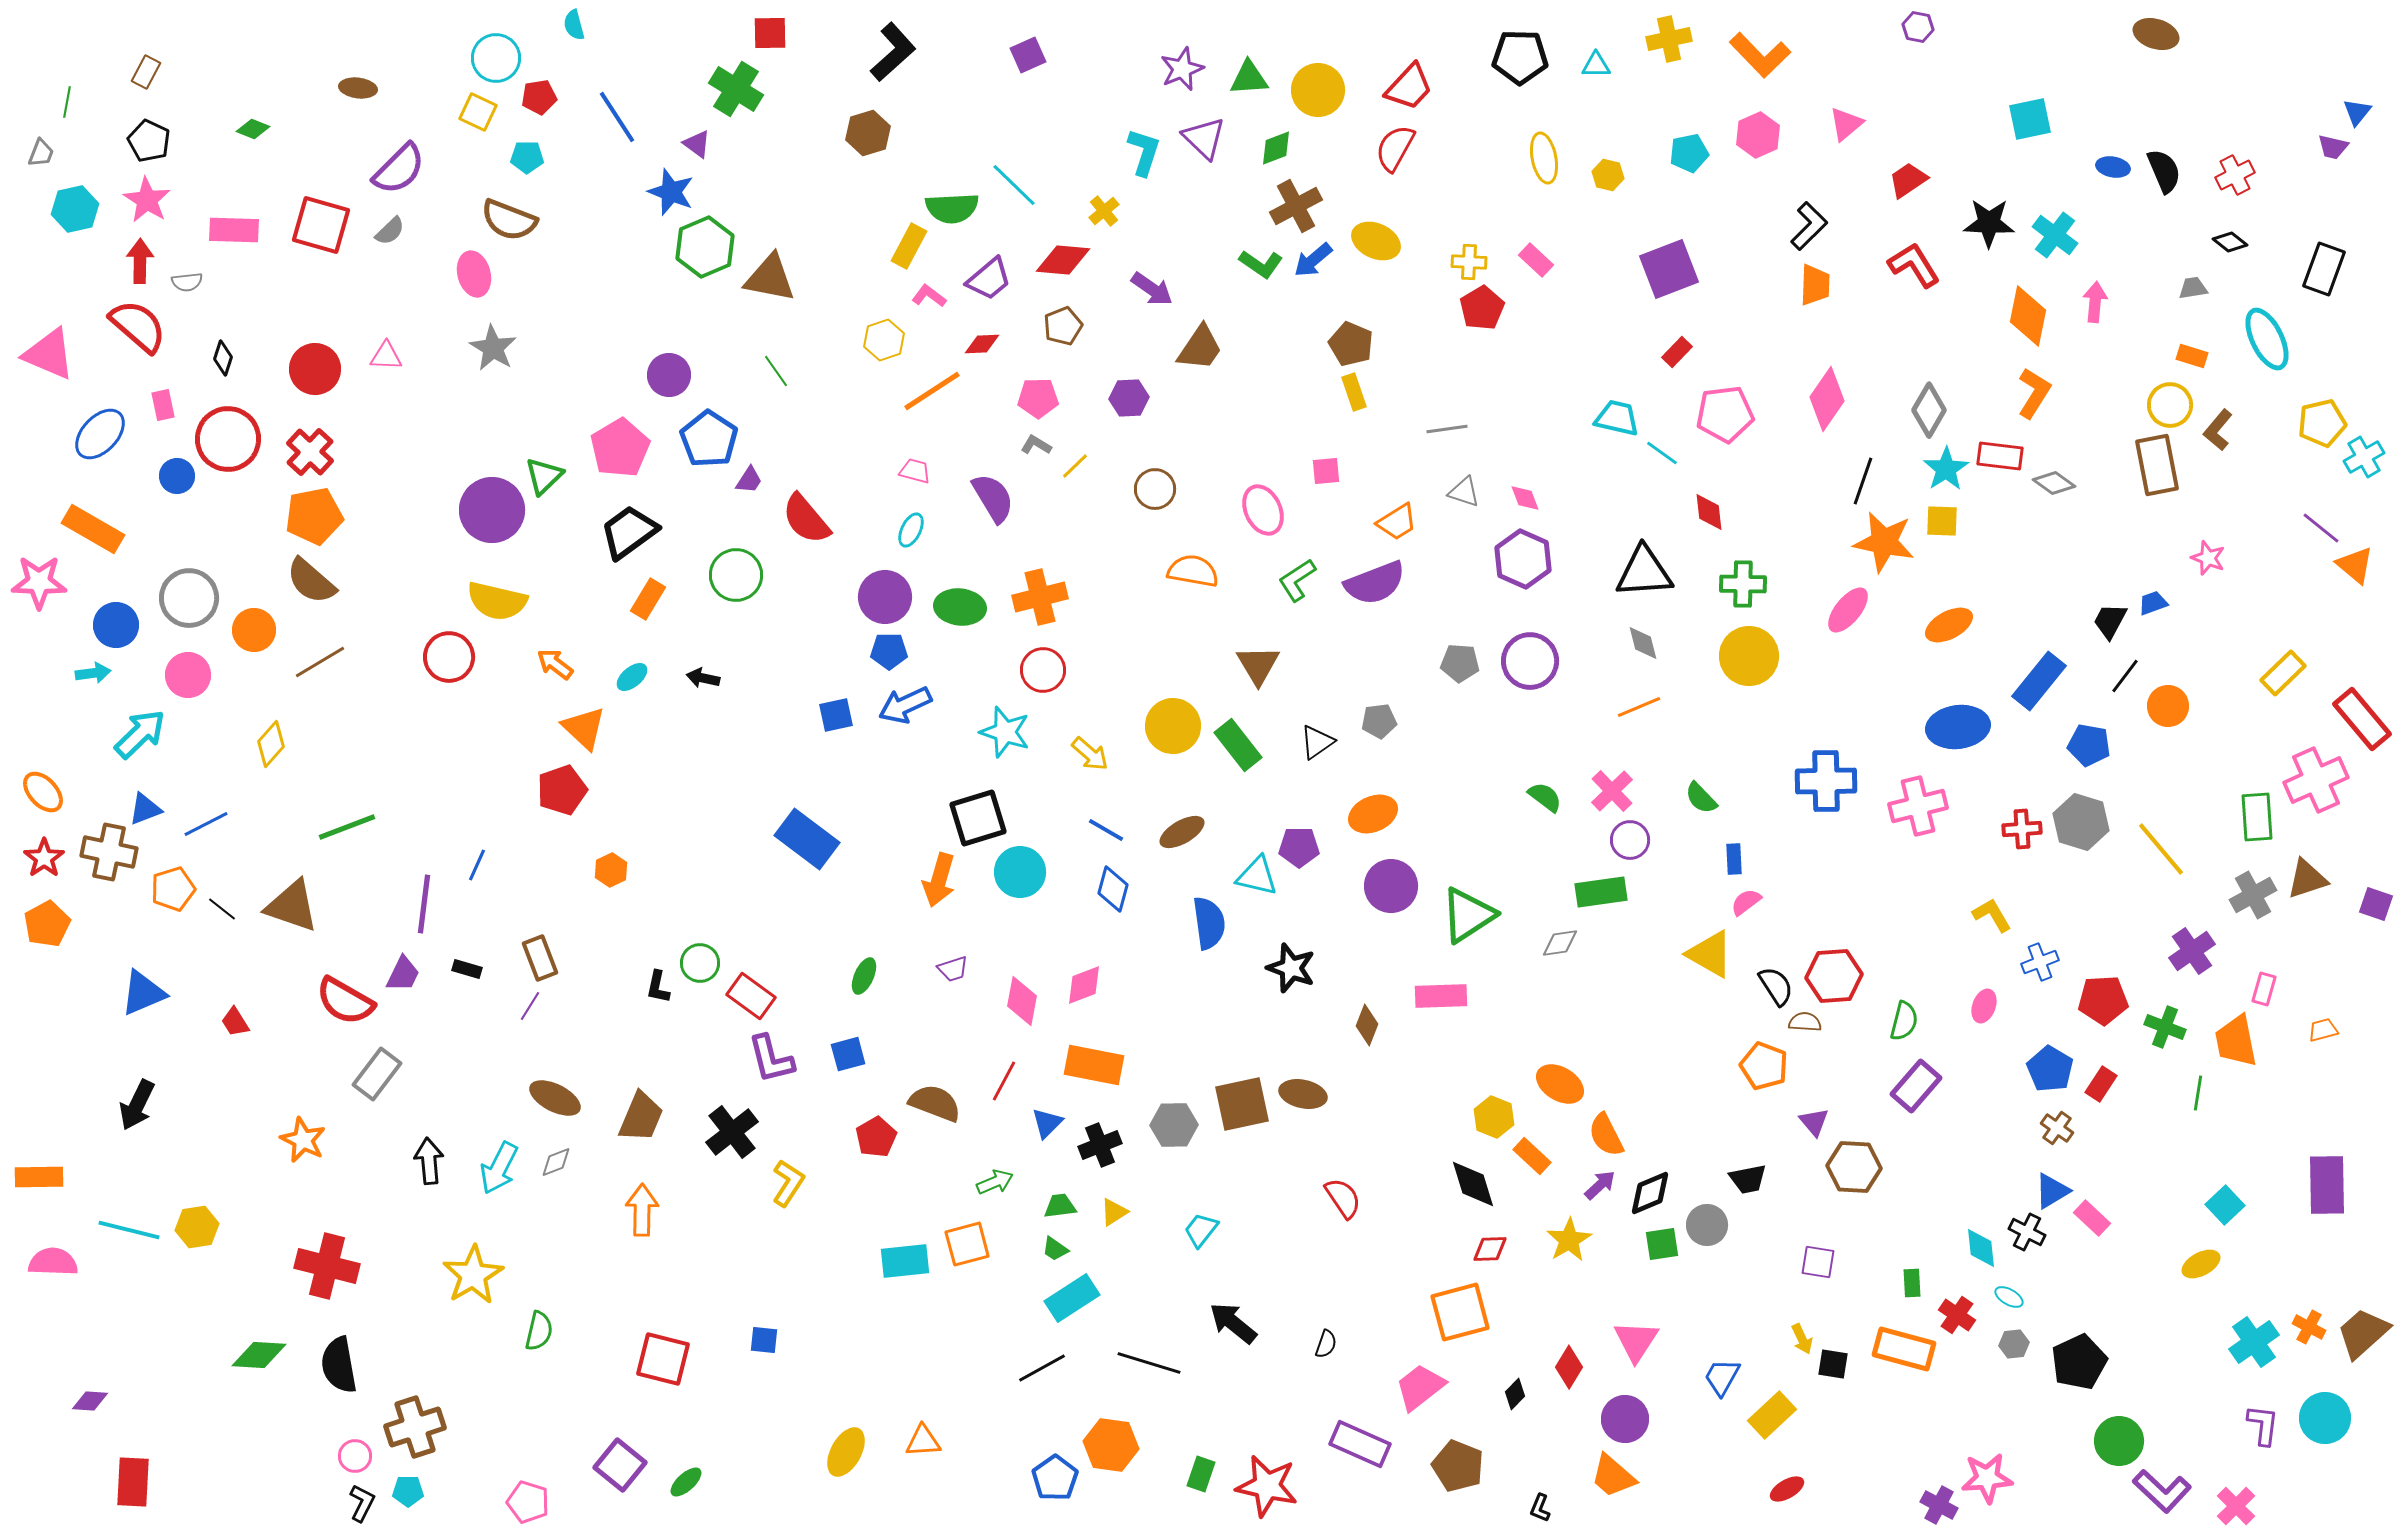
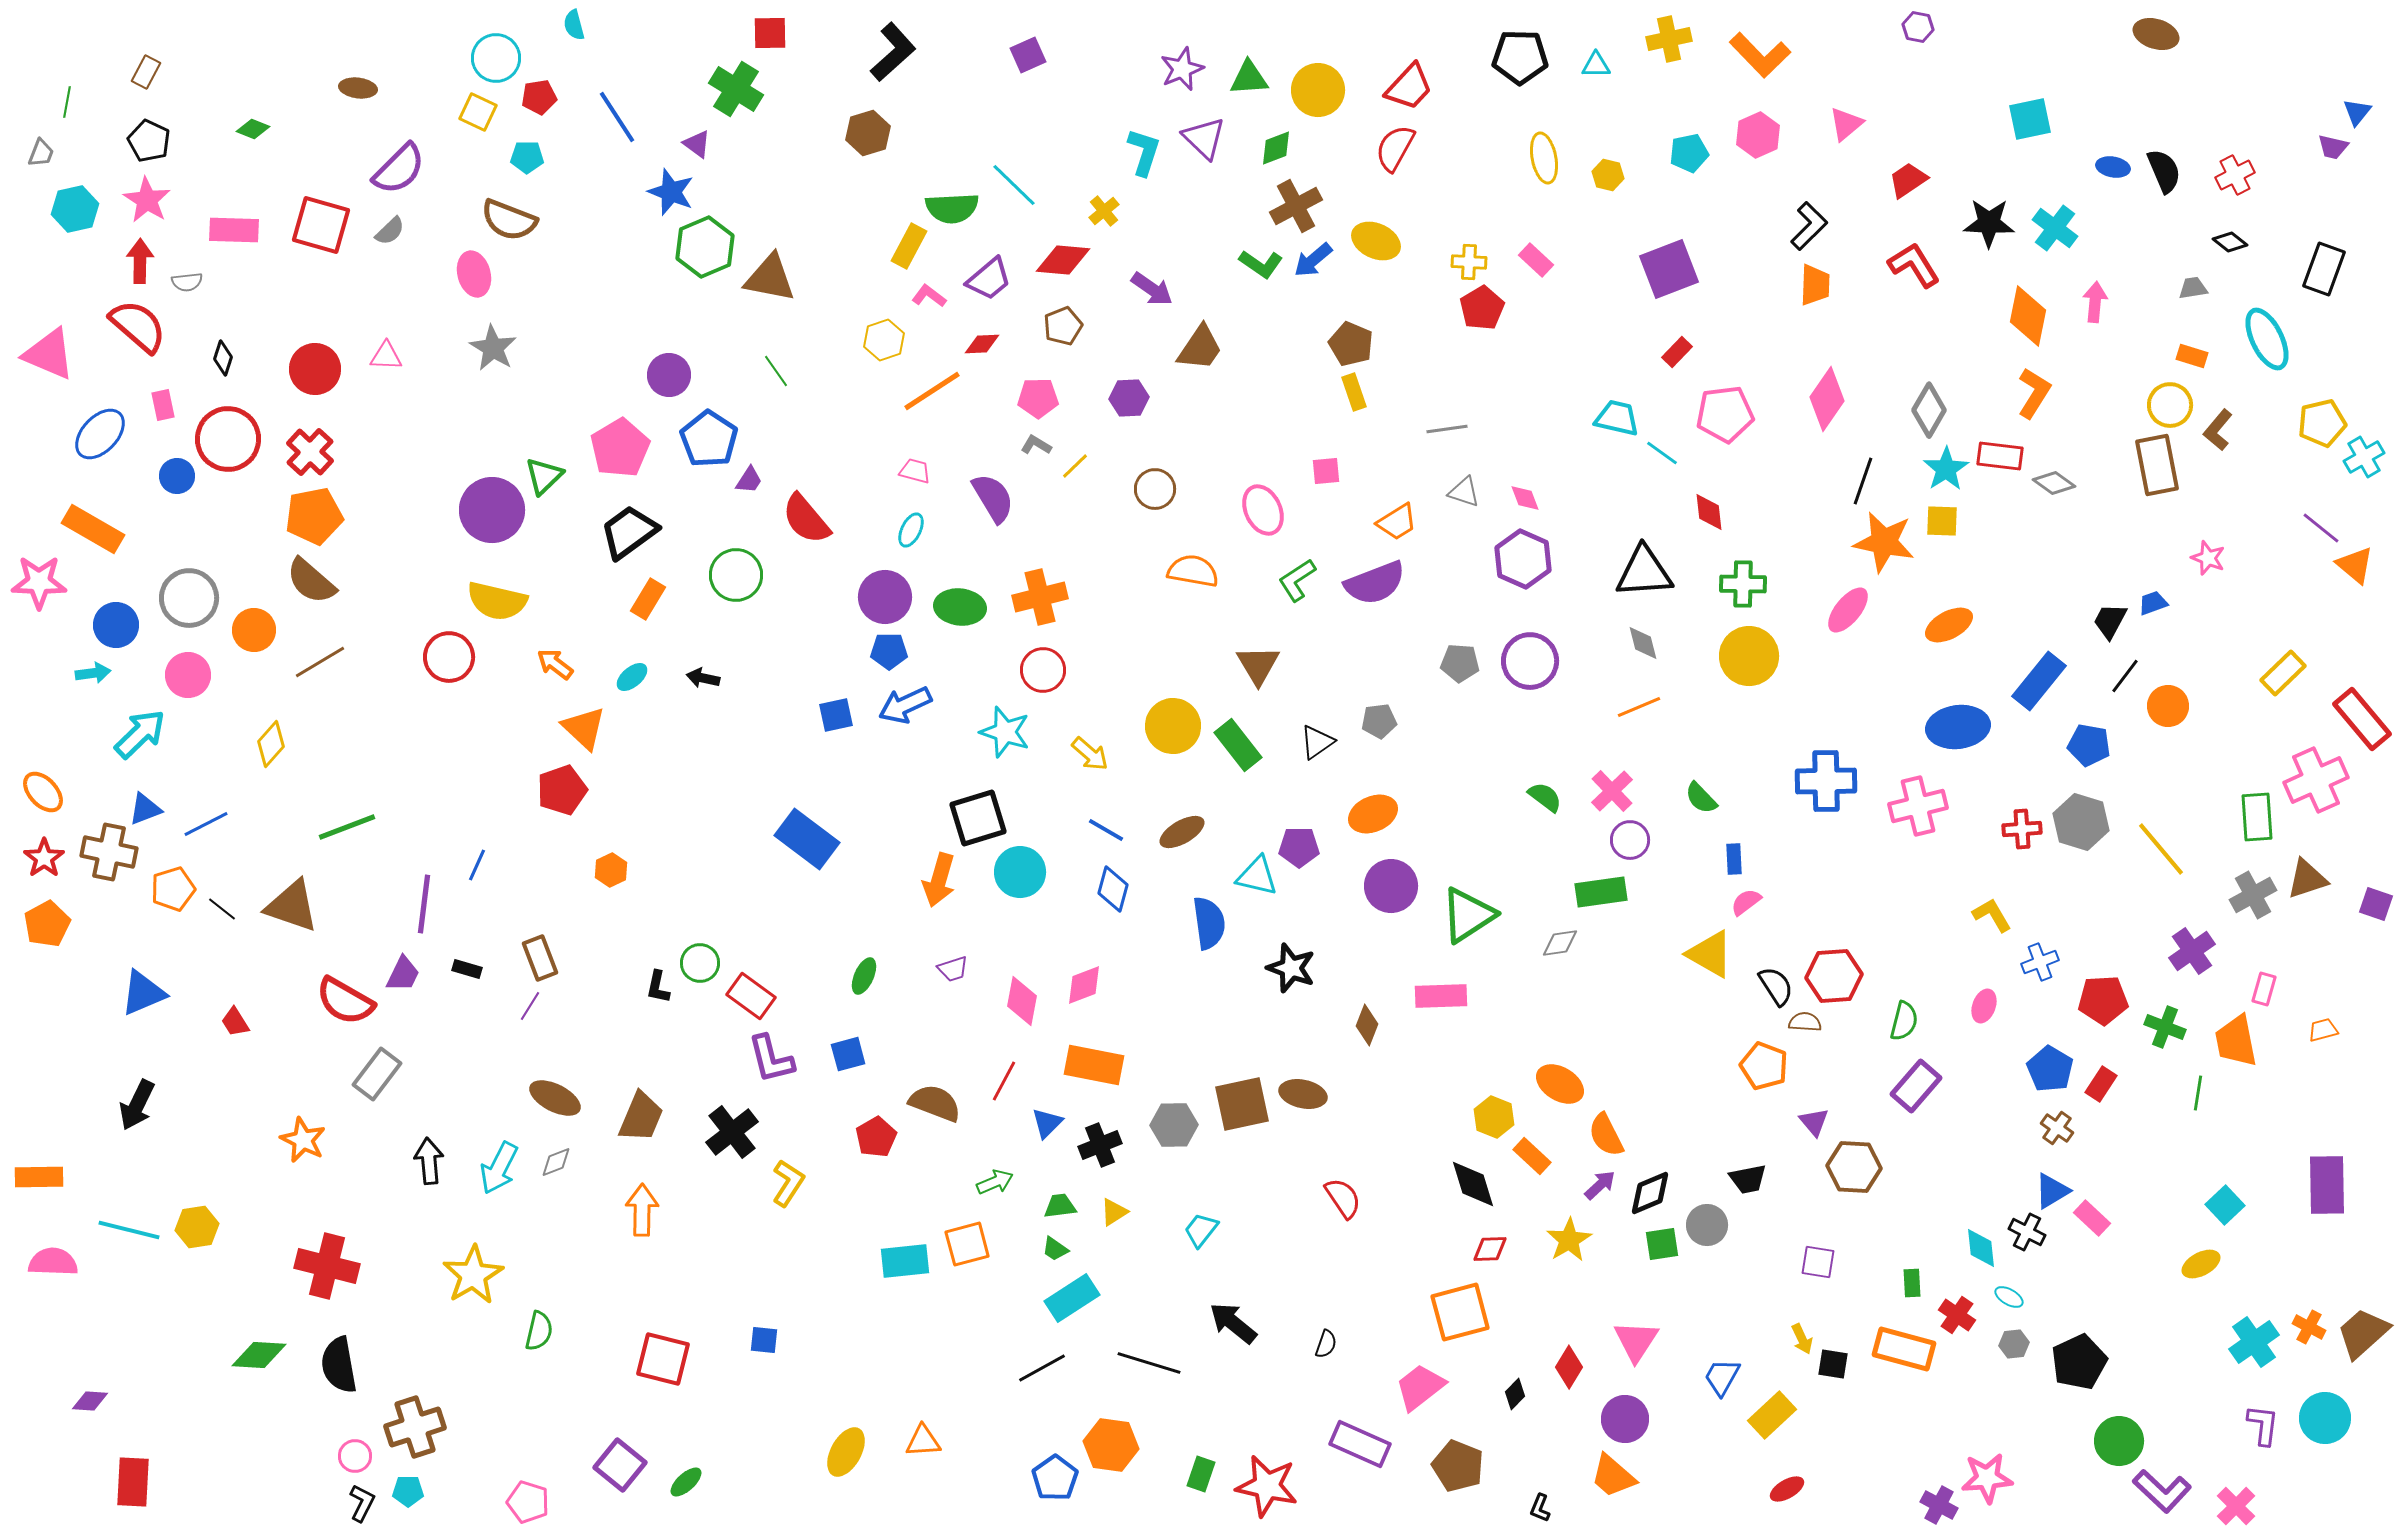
cyan cross at (2055, 235): moved 7 px up
